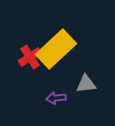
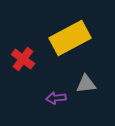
yellow rectangle: moved 14 px right, 11 px up; rotated 15 degrees clockwise
red cross: moved 7 px left, 2 px down; rotated 20 degrees counterclockwise
